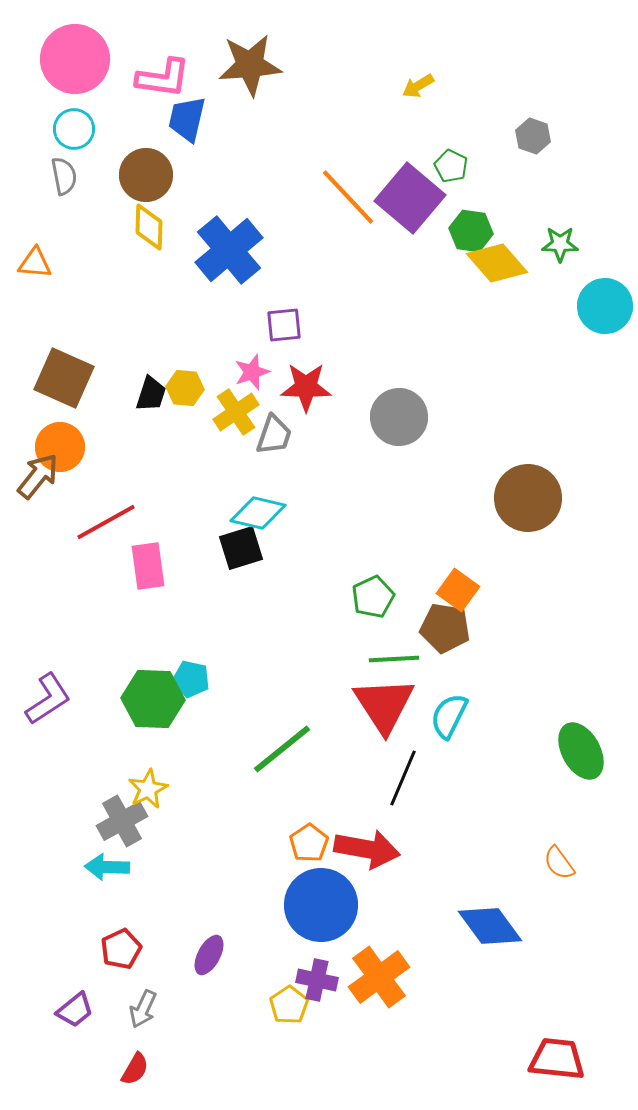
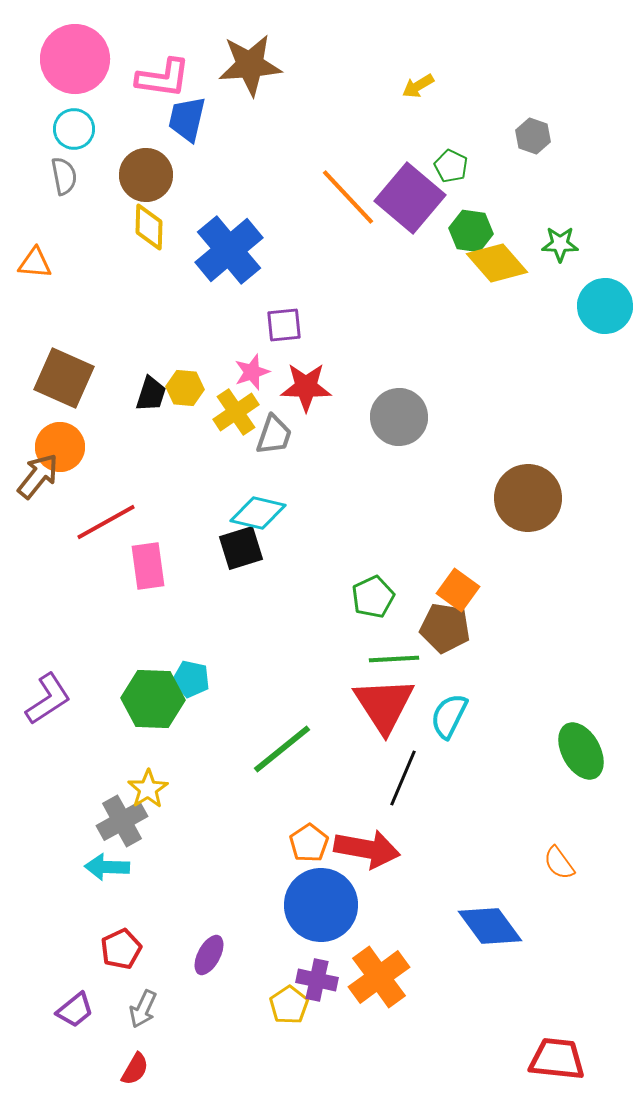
yellow star at (148, 789): rotated 6 degrees counterclockwise
